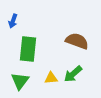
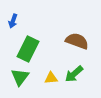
green rectangle: rotated 20 degrees clockwise
green arrow: moved 1 px right
green triangle: moved 4 px up
